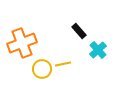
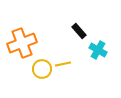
cyan cross: rotated 18 degrees counterclockwise
